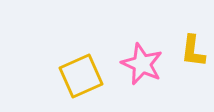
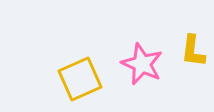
yellow square: moved 1 px left, 3 px down
